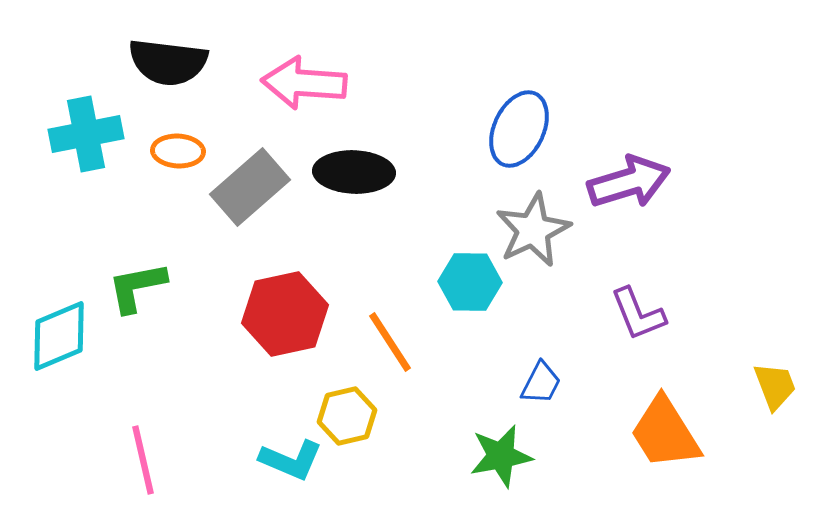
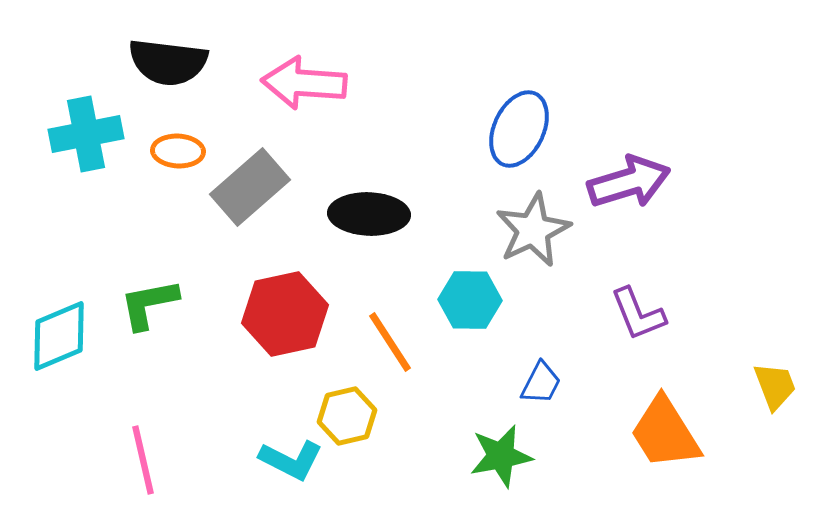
black ellipse: moved 15 px right, 42 px down
cyan hexagon: moved 18 px down
green L-shape: moved 12 px right, 17 px down
cyan L-shape: rotated 4 degrees clockwise
